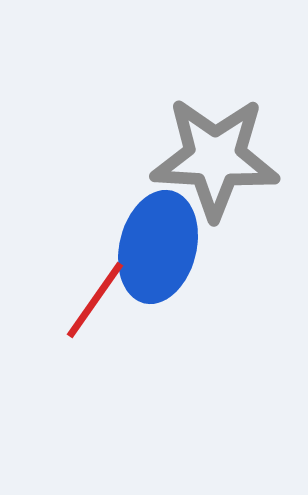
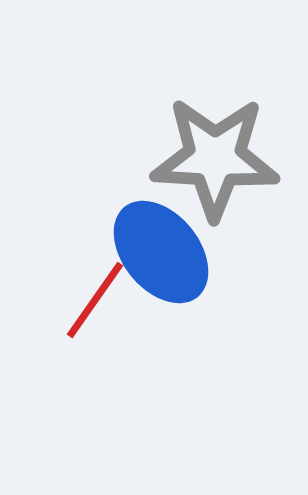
blue ellipse: moved 3 px right, 5 px down; rotated 53 degrees counterclockwise
